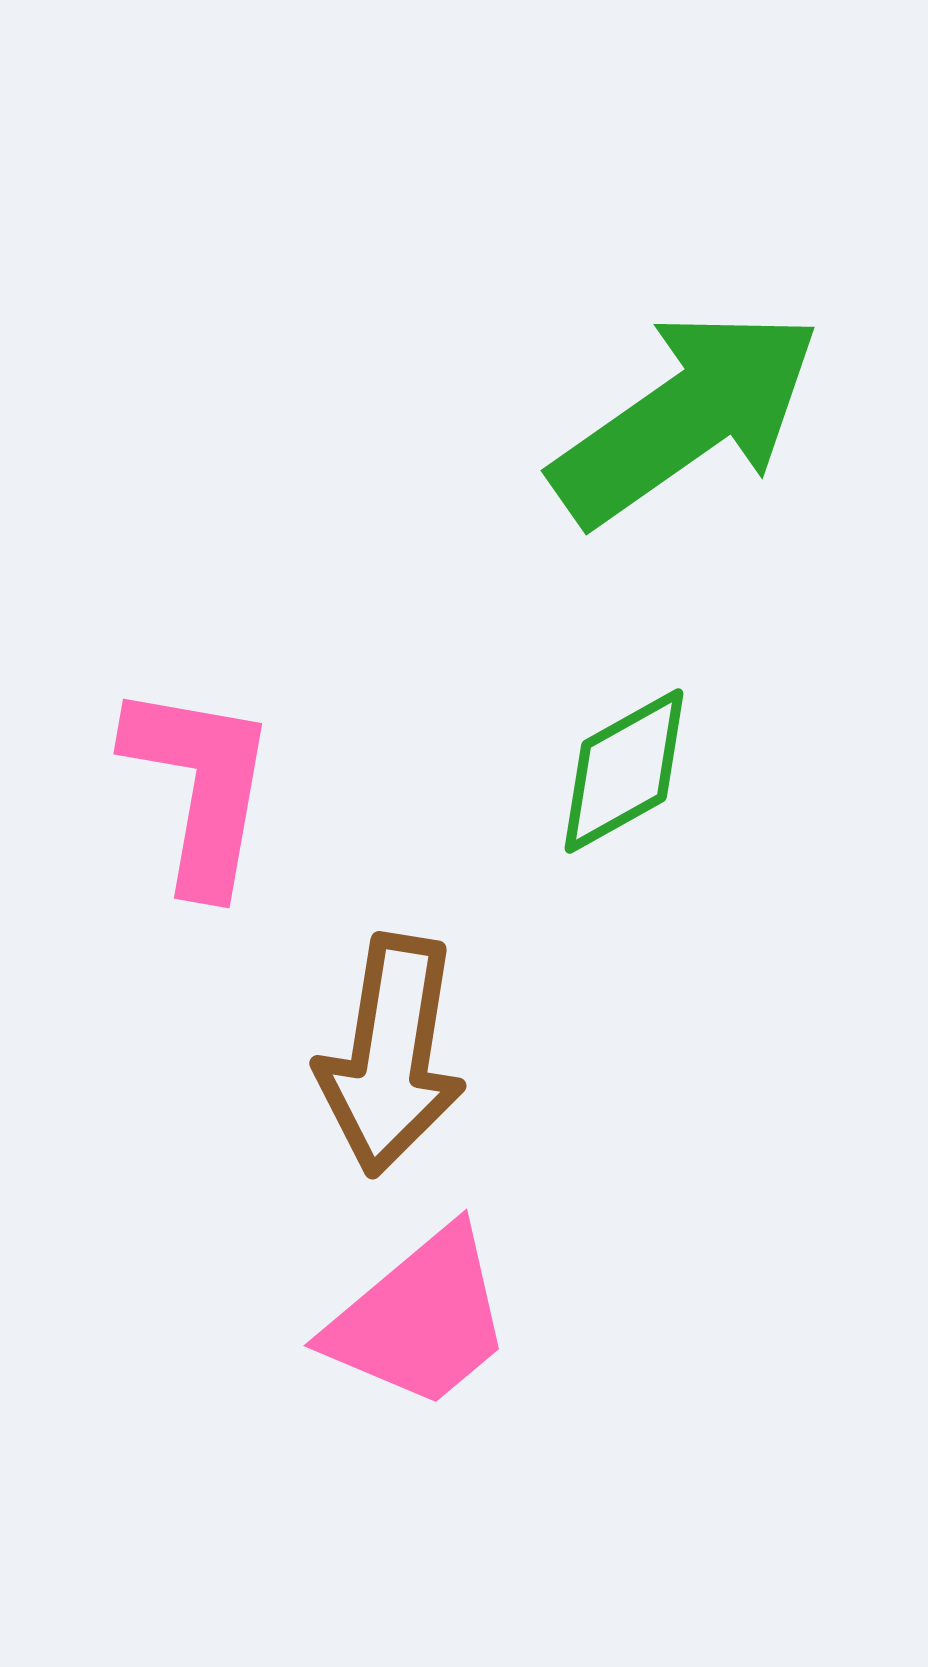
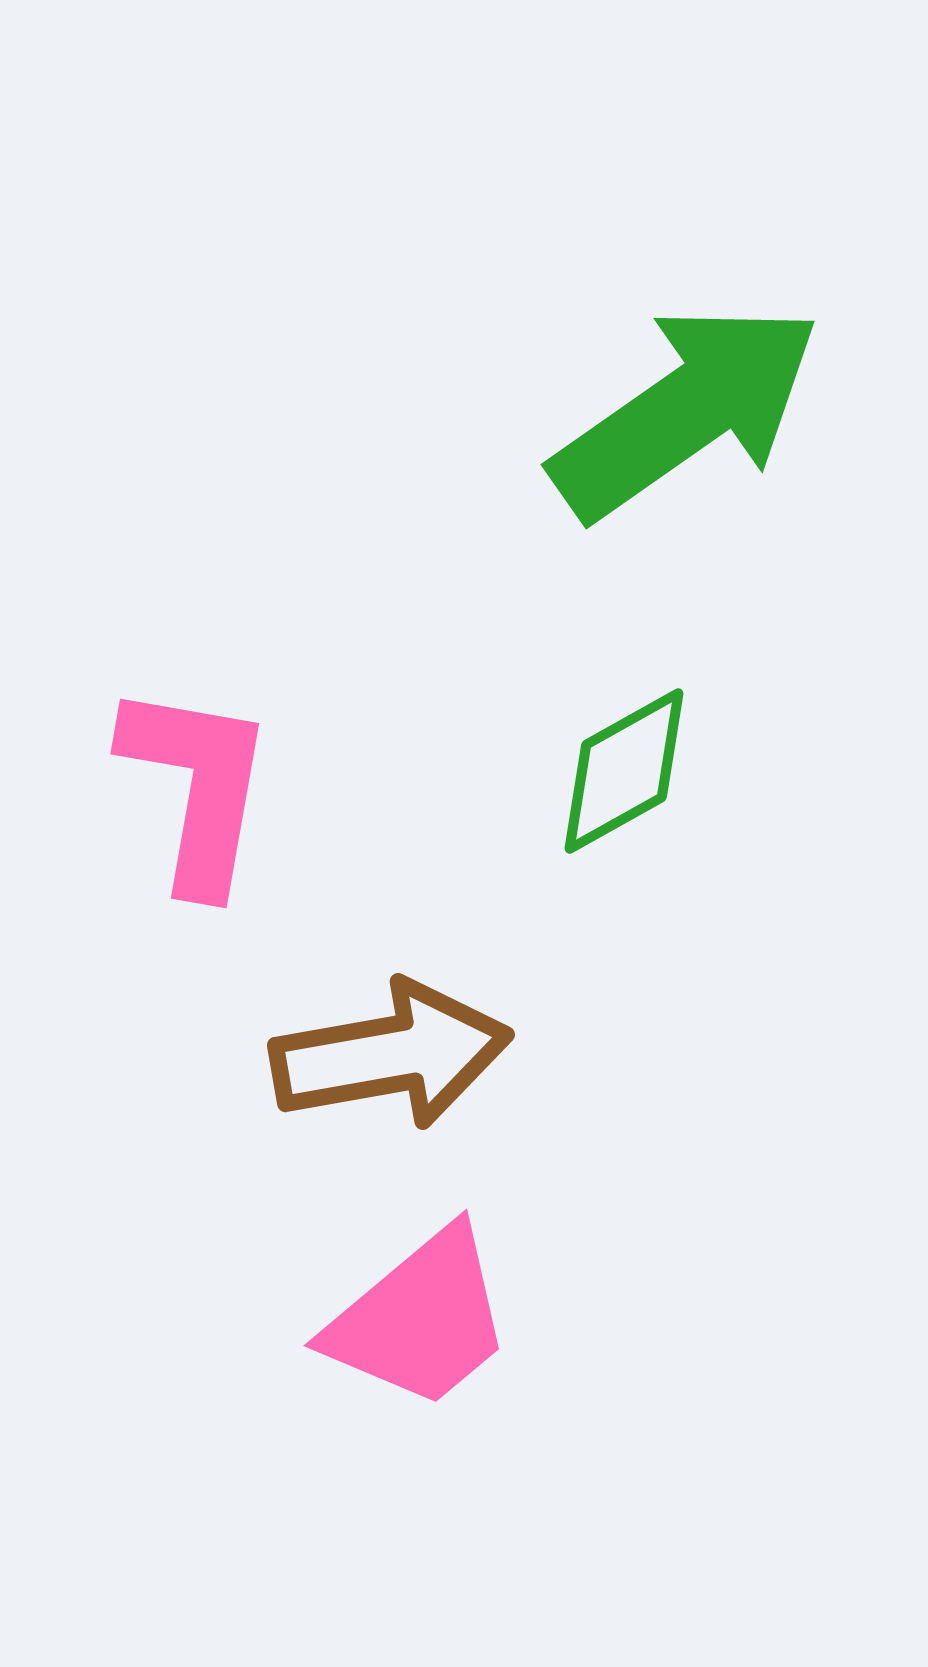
green arrow: moved 6 px up
pink L-shape: moved 3 px left
brown arrow: rotated 109 degrees counterclockwise
